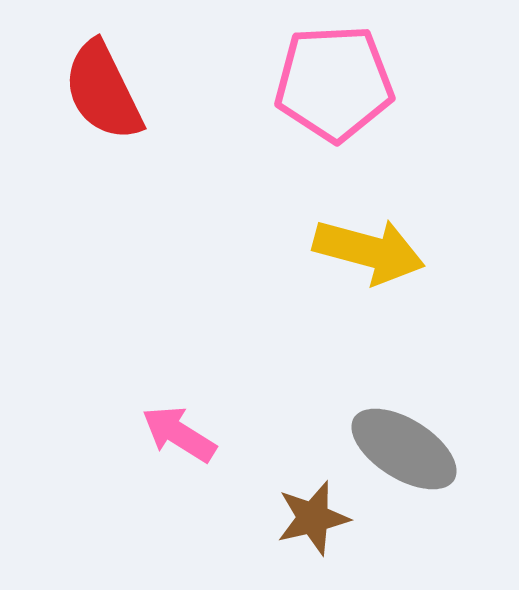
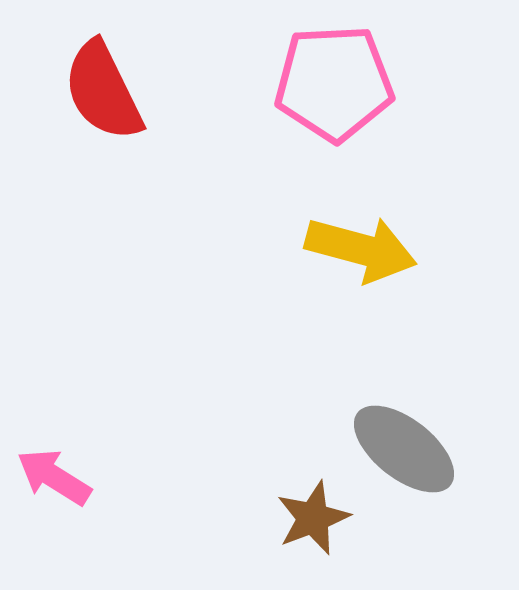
yellow arrow: moved 8 px left, 2 px up
pink arrow: moved 125 px left, 43 px down
gray ellipse: rotated 6 degrees clockwise
brown star: rotated 8 degrees counterclockwise
